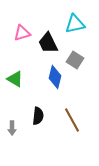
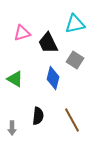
blue diamond: moved 2 px left, 1 px down
